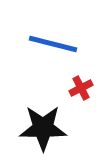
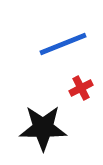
blue line: moved 10 px right; rotated 36 degrees counterclockwise
